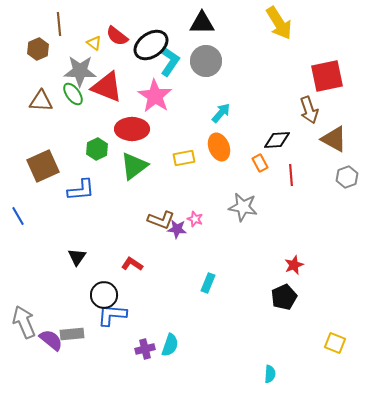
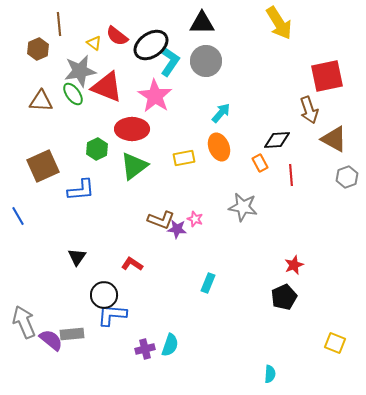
gray star at (80, 71): rotated 12 degrees counterclockwise
